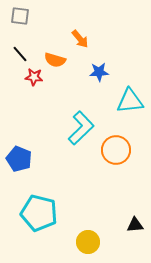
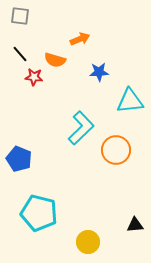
orange arrow: rotated 72 degrees counterclockwise
